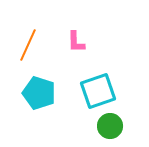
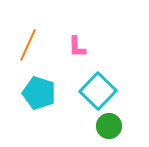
pink L-shape: moved 1 px right, 5 px down
cyan square: rotated 27 degrees counterclockwise
green circle: moved 1 px left
